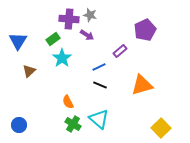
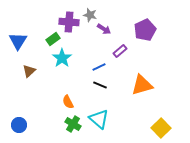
purple cross: moved 3 px down
purple arrow: moved 17 px right, 6 px up
